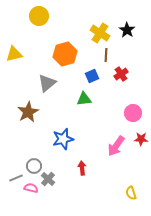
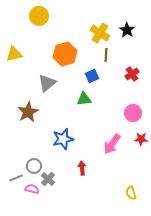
red cross: moved 11 px right
pink arrow: moved 4 px left, 2 px up
pink semicircle: moved 1 px right, 1 px down
